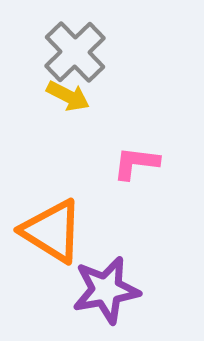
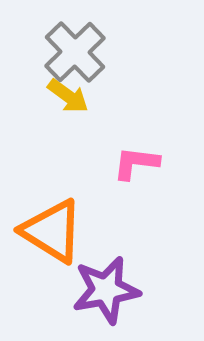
yellow arrow: rotated 9 degrees clockwise
